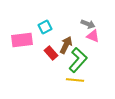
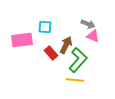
cyan square: rotated 32 degrees clockwise
